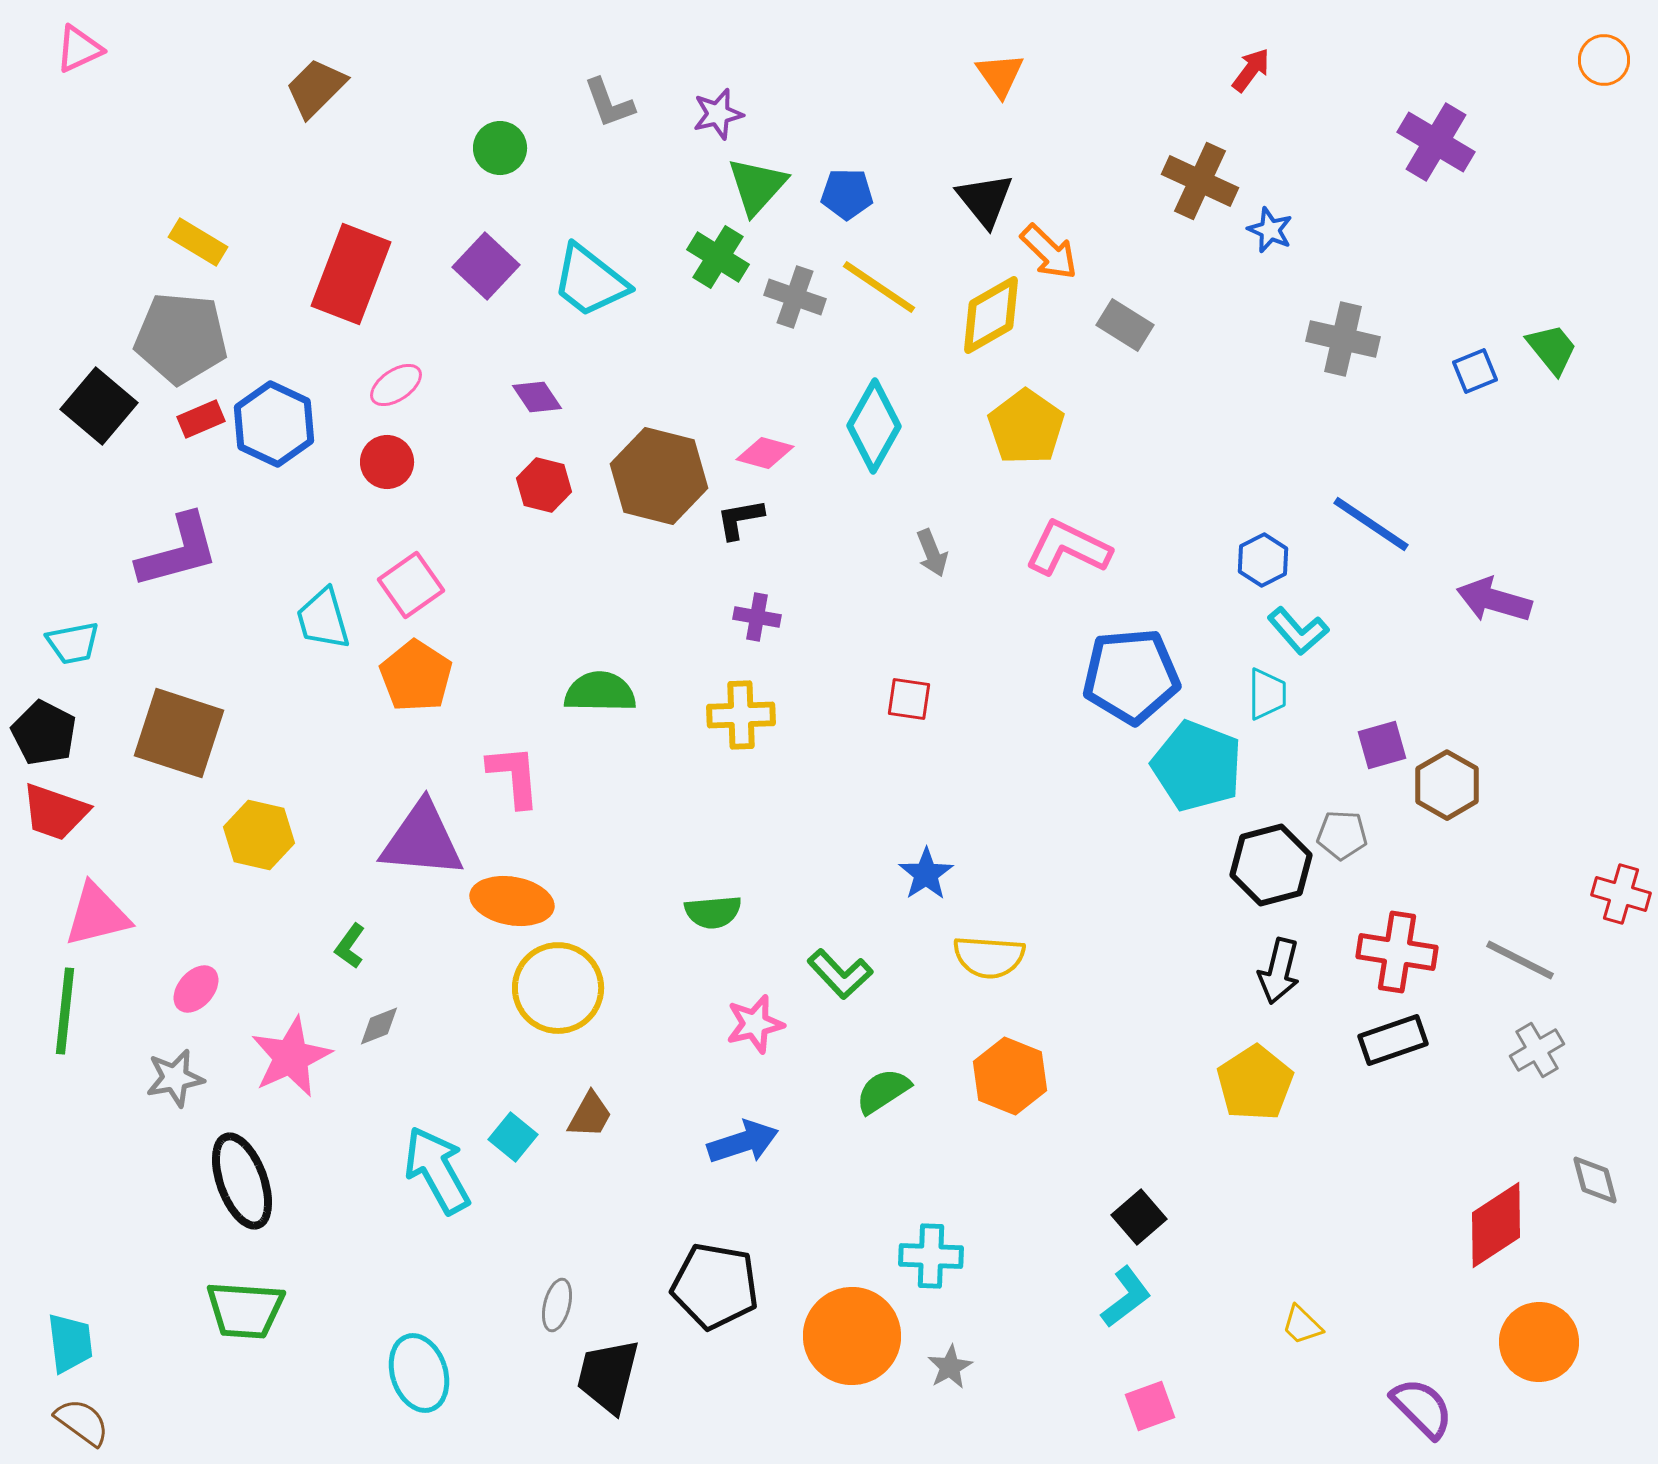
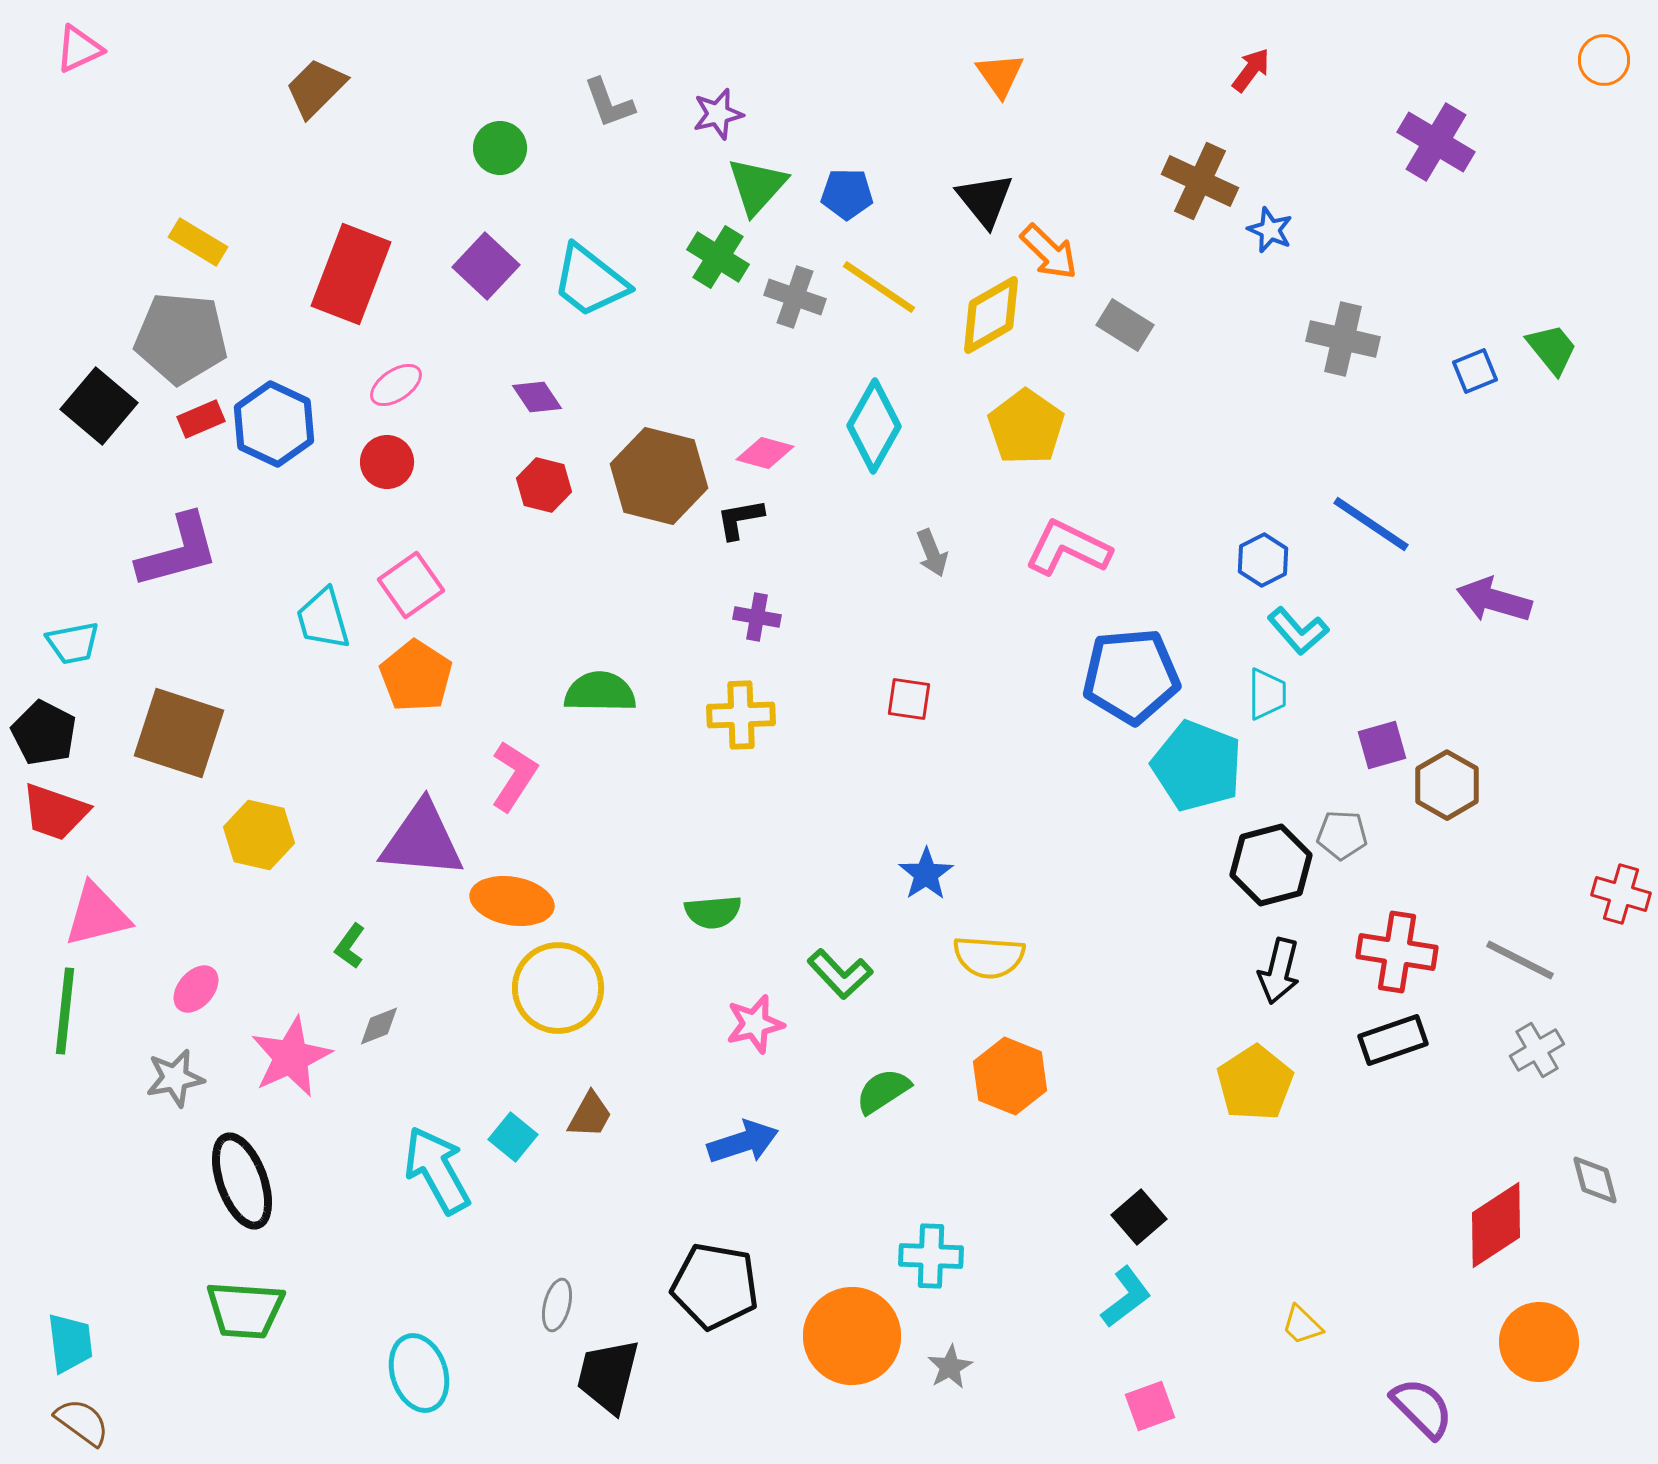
pink L-shape at (514, 776): rotated 38 degrees clockwise
